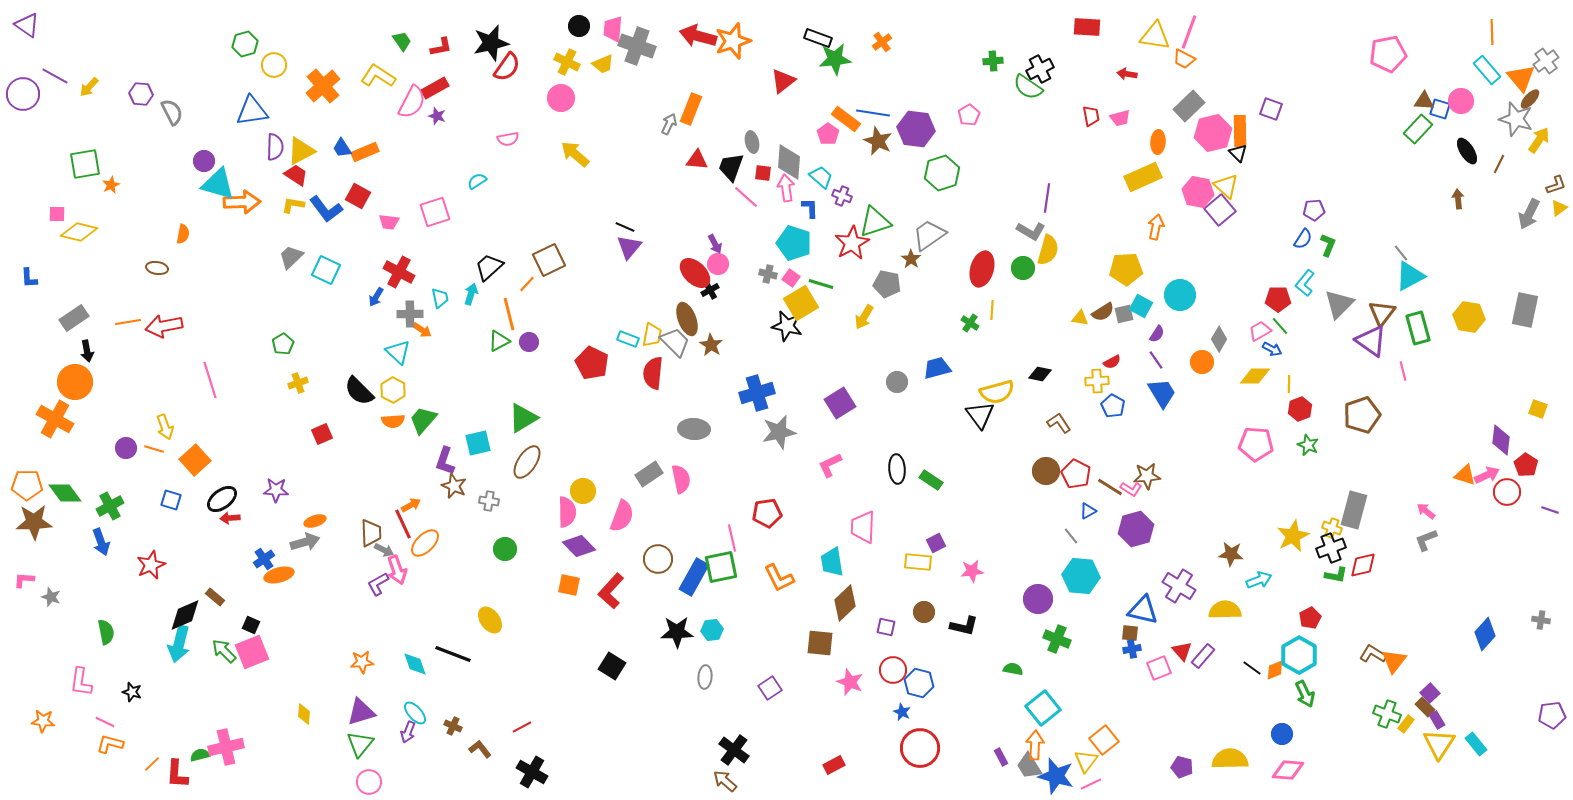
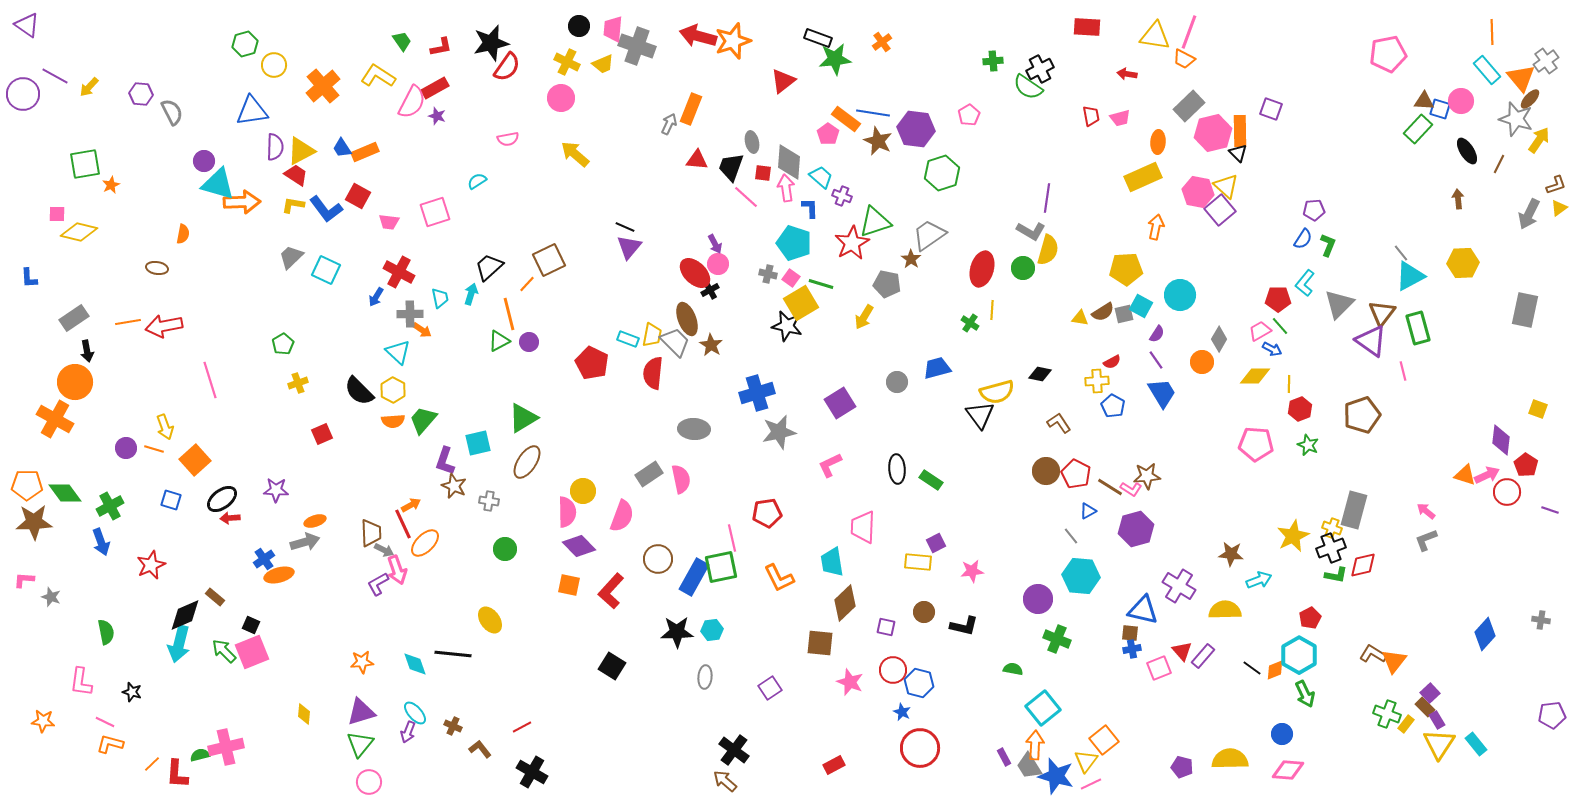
yellow hexagon at (1469, 317): moved 6 px left, 54 px up; rotated 12 degrees counterclockwise
black line at (453, 654): rotated 15 degrees counterclockwise
purple rectangle at (1001, 757): moved 3 px right
